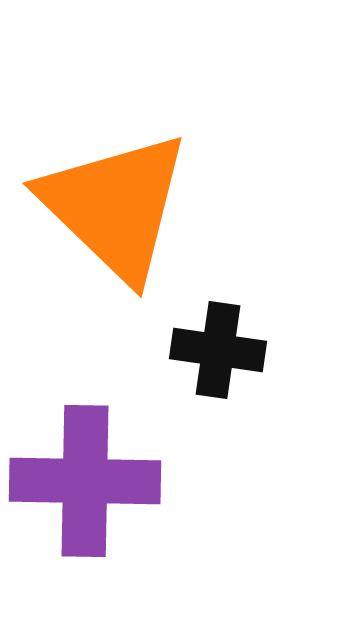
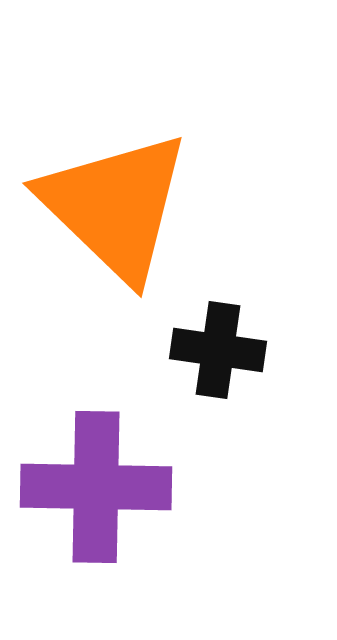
purple cross: moved 11 px right, 6 px down
